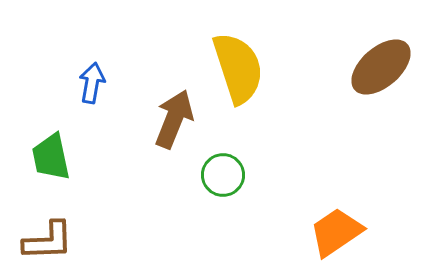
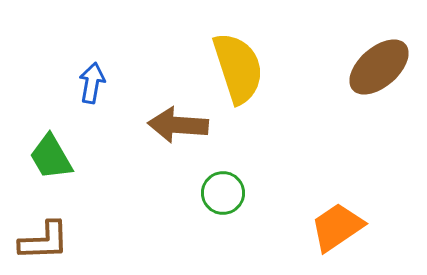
brown ellipse: moved 2 px left
brown arrow: moved 4 px right, 6 px down; rotated 108 degrees counterclockwise
green trapezoid: rotated 18 degrees counterclockwise
green circle: moved 18 px down
orange trapezoid: moved 1 px right, 5 px up
brown L-shape: moved 4 px left
